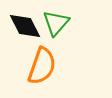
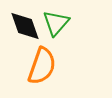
black diamond: rotated 8 degrees clockwise
